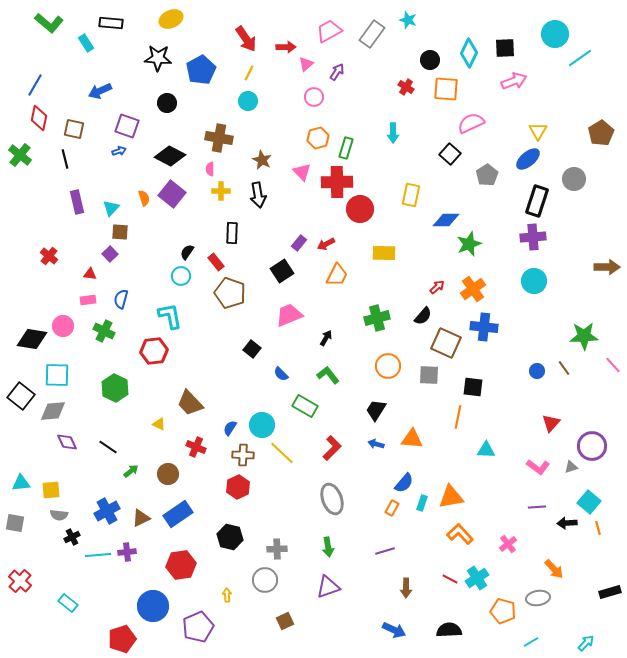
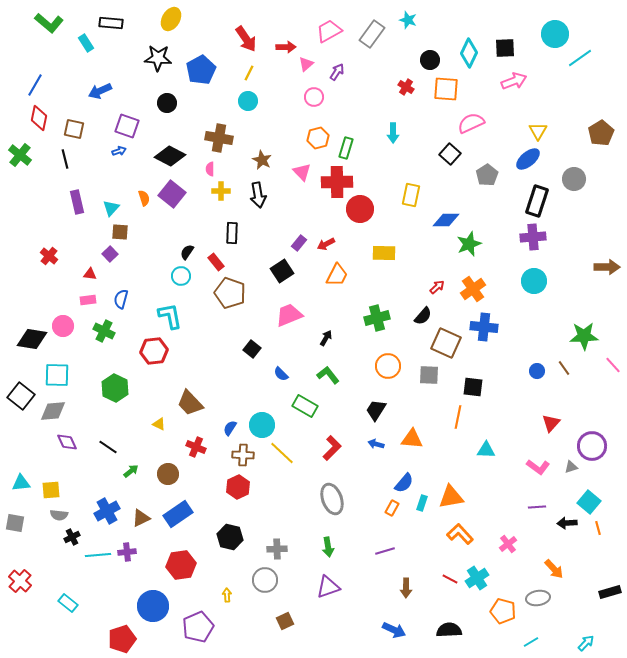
yellow ellipse at (171, 19): rotated 35 degrees counterclockwise
